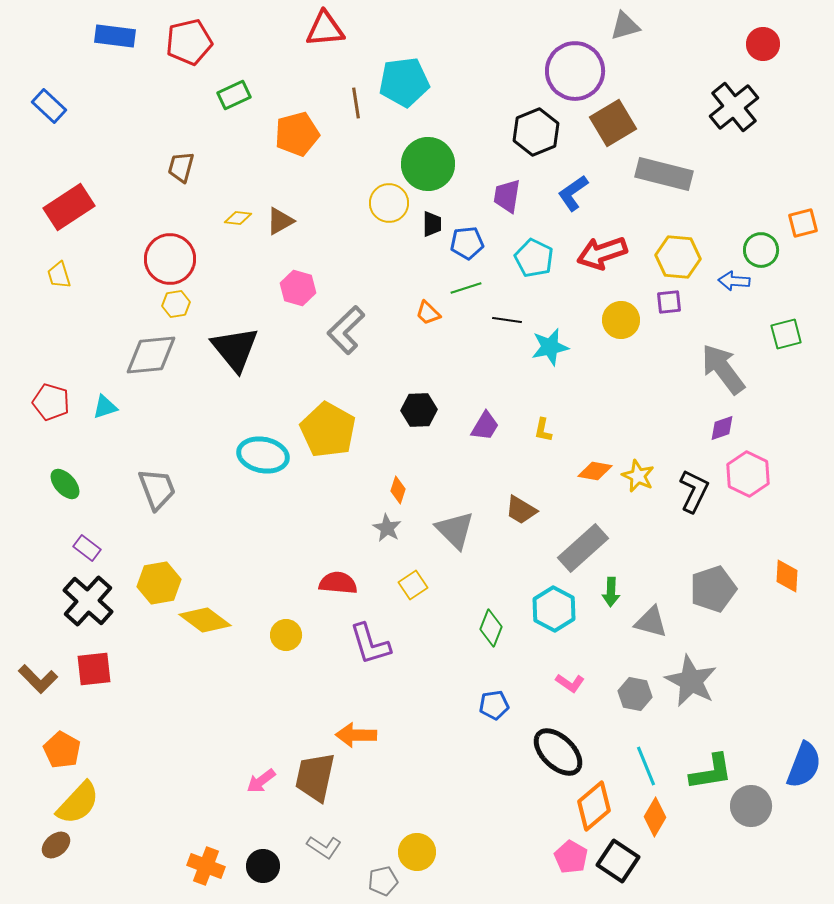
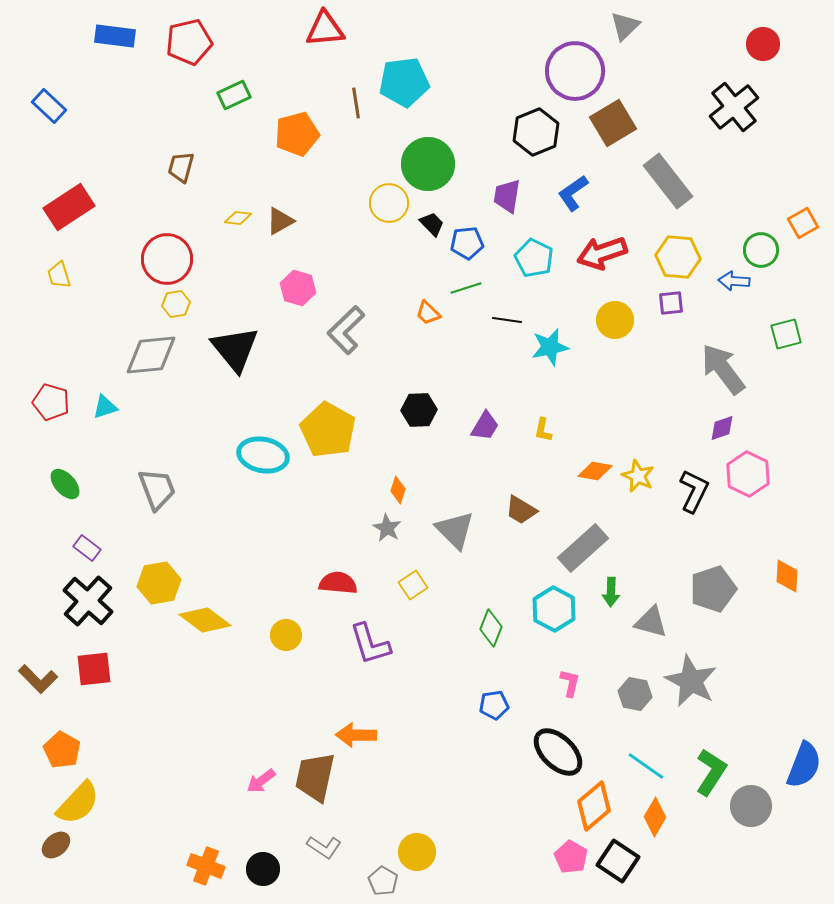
gray triangle at (625, 26): rotated 28 degrees counterclockwise
gray rectangle at (664, 174): moved 4 px right, 7 px down; rotated 38 degrees clockwise
orange square at (803, 223): rotated 16 degrees counterclockwise
black trapezoid at (432, 224): rotated 44 degrees counterclockwise
red circle at (170, 259): moved 3 px left
purple square at (669, 302): moved 2 px right, 1 px down
yellow circle at (621, 320): moved 6 px left
pink L-shape at (570, 683): rotated 112 degrees counterclockwise
cyan line at (646, 766): rotated 33 degrees counterclockwise
green L-shape at (711, 772): rotated 48 degrees counterclockwise
black circle at (263, 866): moved 3 px down
gray pentagon at (383, 881): rotated 28 degrees counterclockwise
